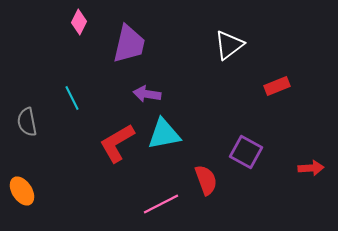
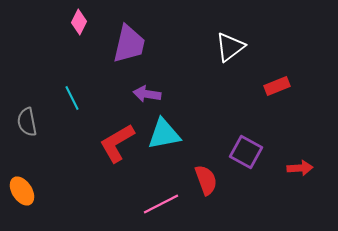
white triangle: moved 1 px right, 2 px down
red arrow: moved 11 px left
